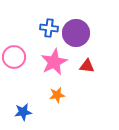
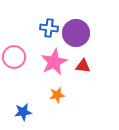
red triangle: moved 4 px left
